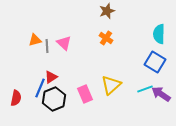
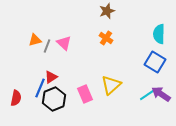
gray line: rotated 24 degrees clockwise
cyan line: moved 2 px right, 6 px down; rotated 14 degrees counterclockwise
